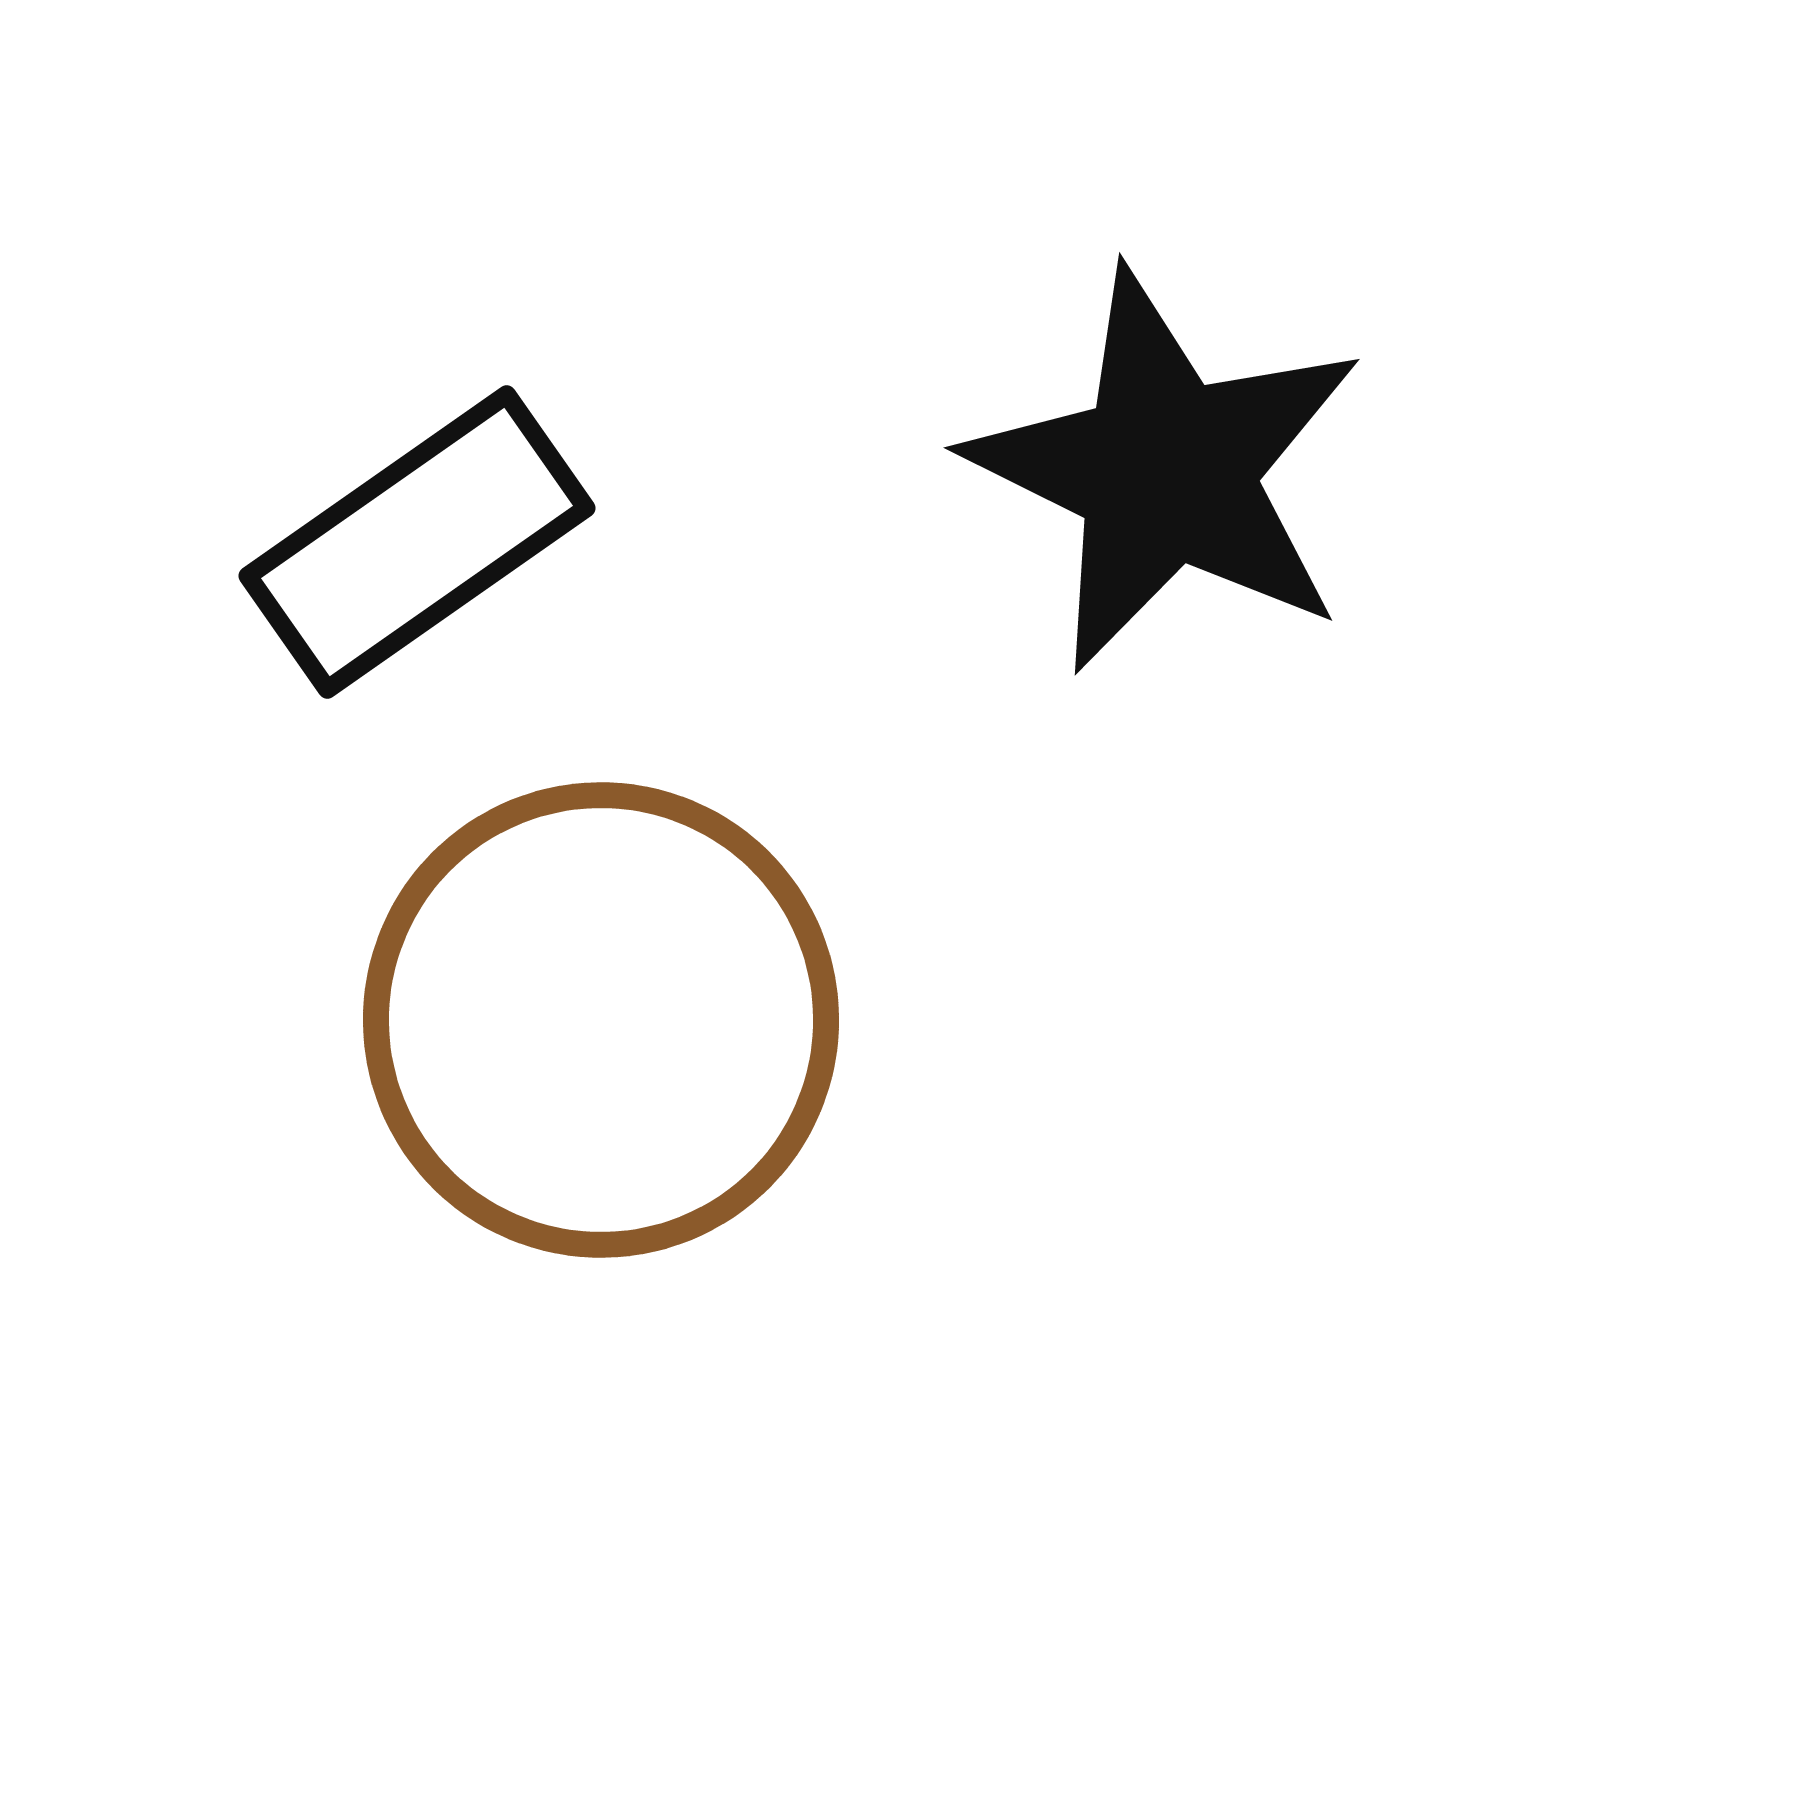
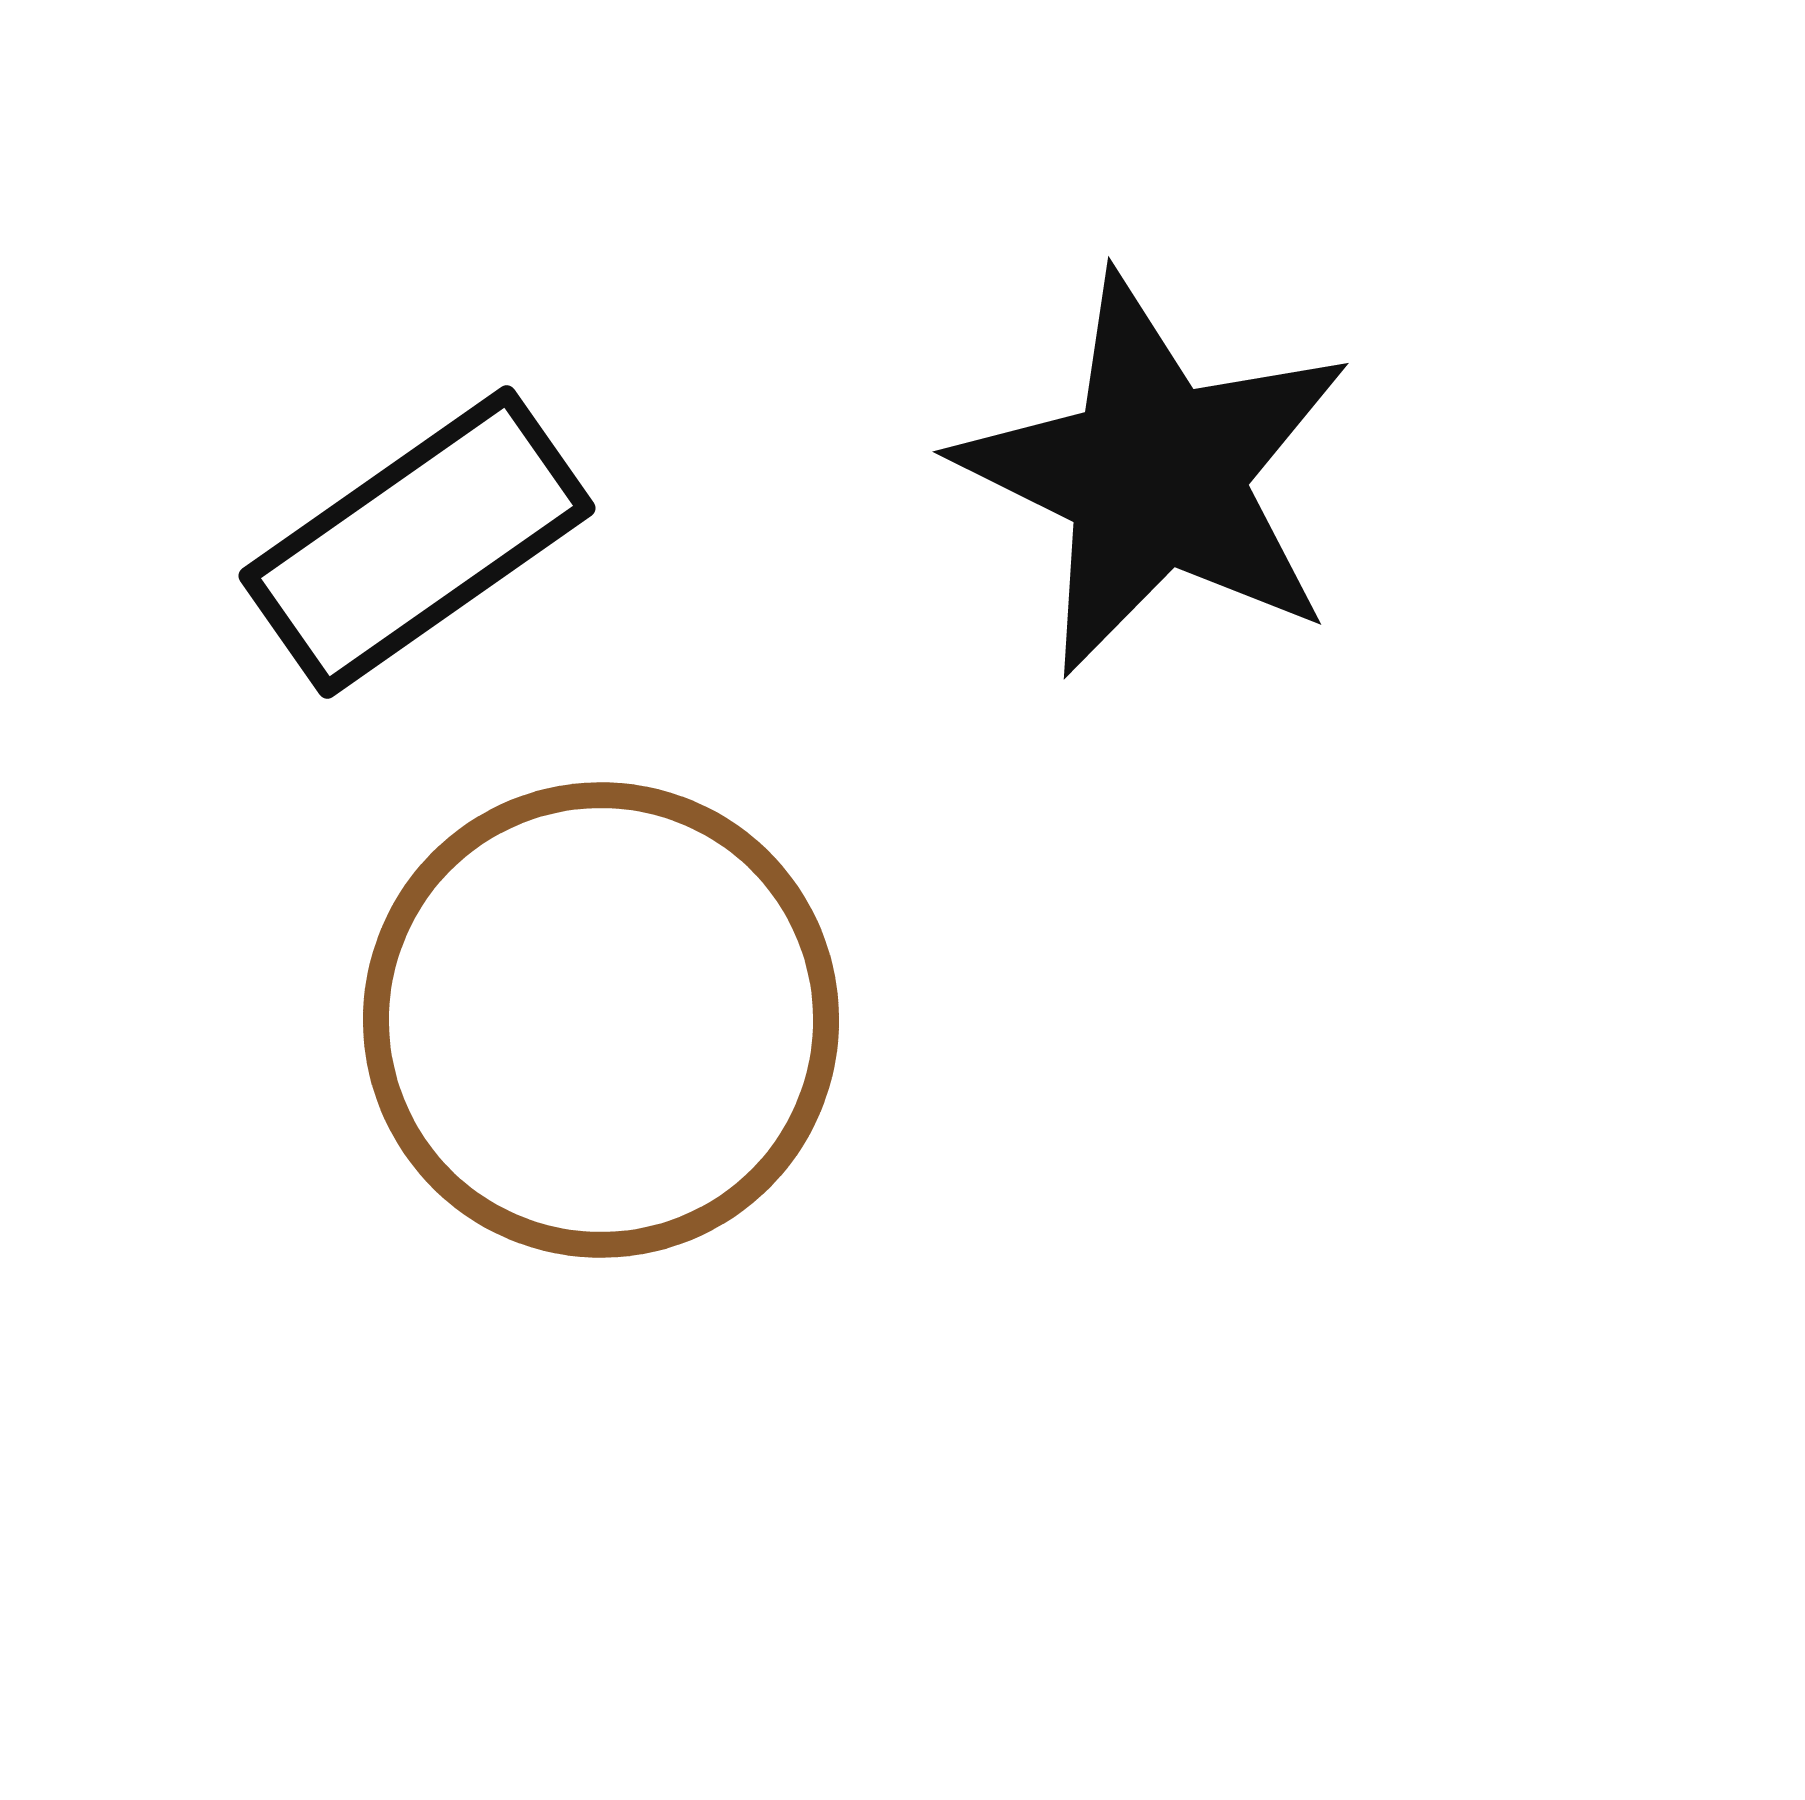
black star: moved 11 px left, 4 px down
